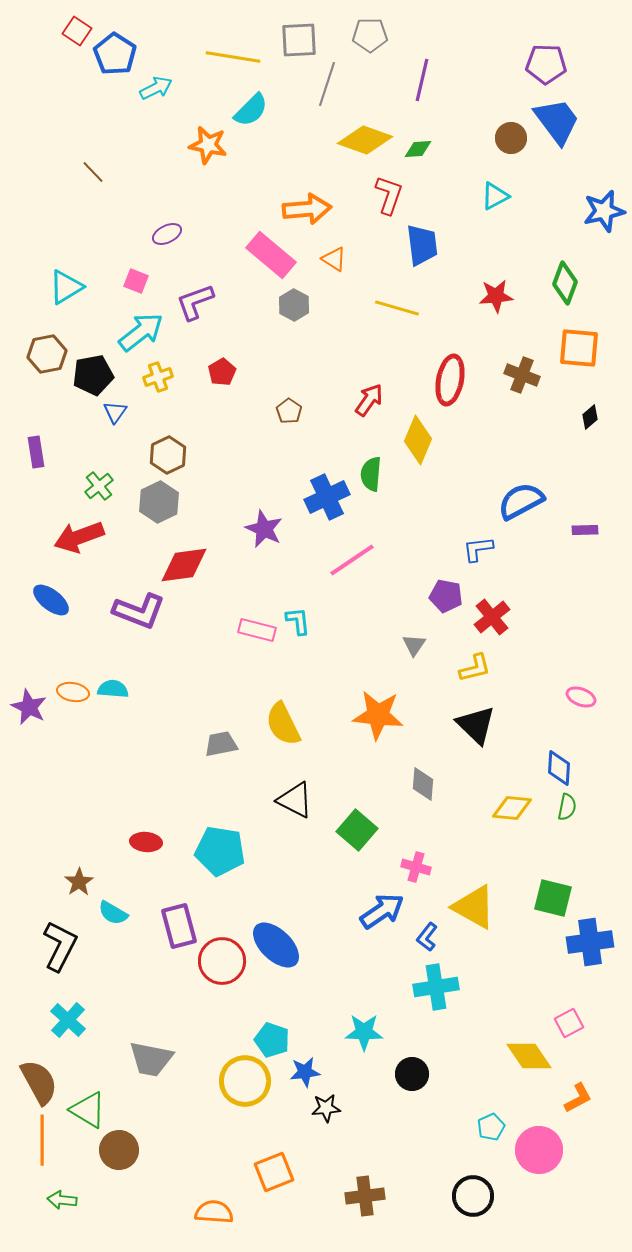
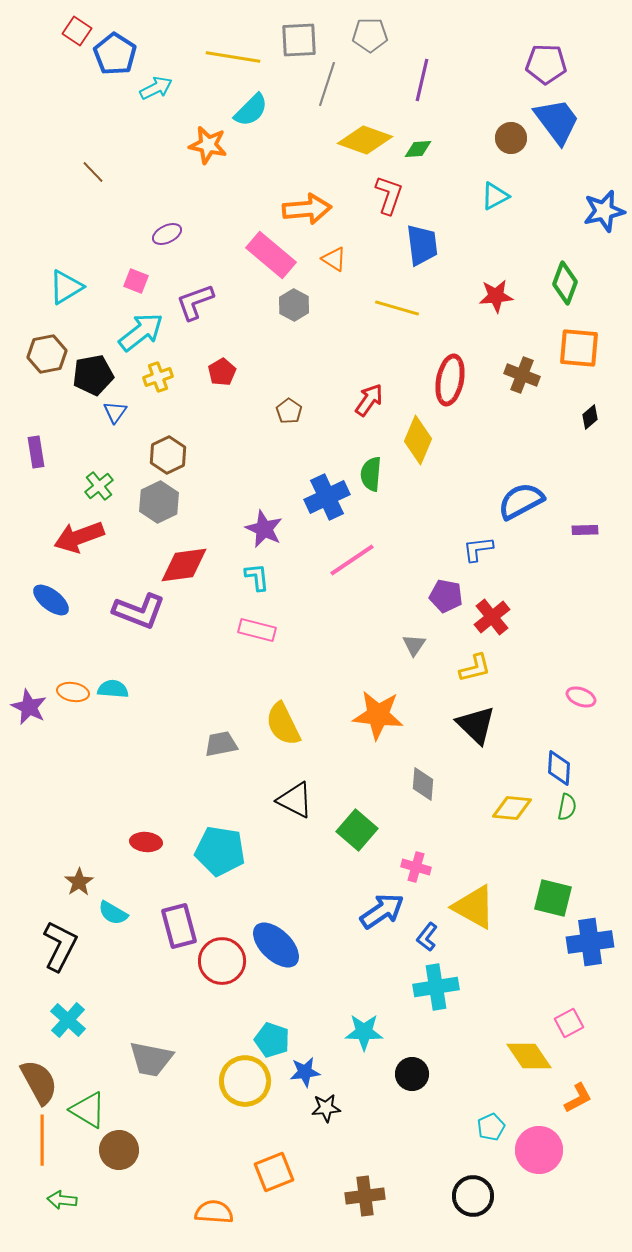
cyan L-shape at (298, 621): moved 41 px left, 44 px up
